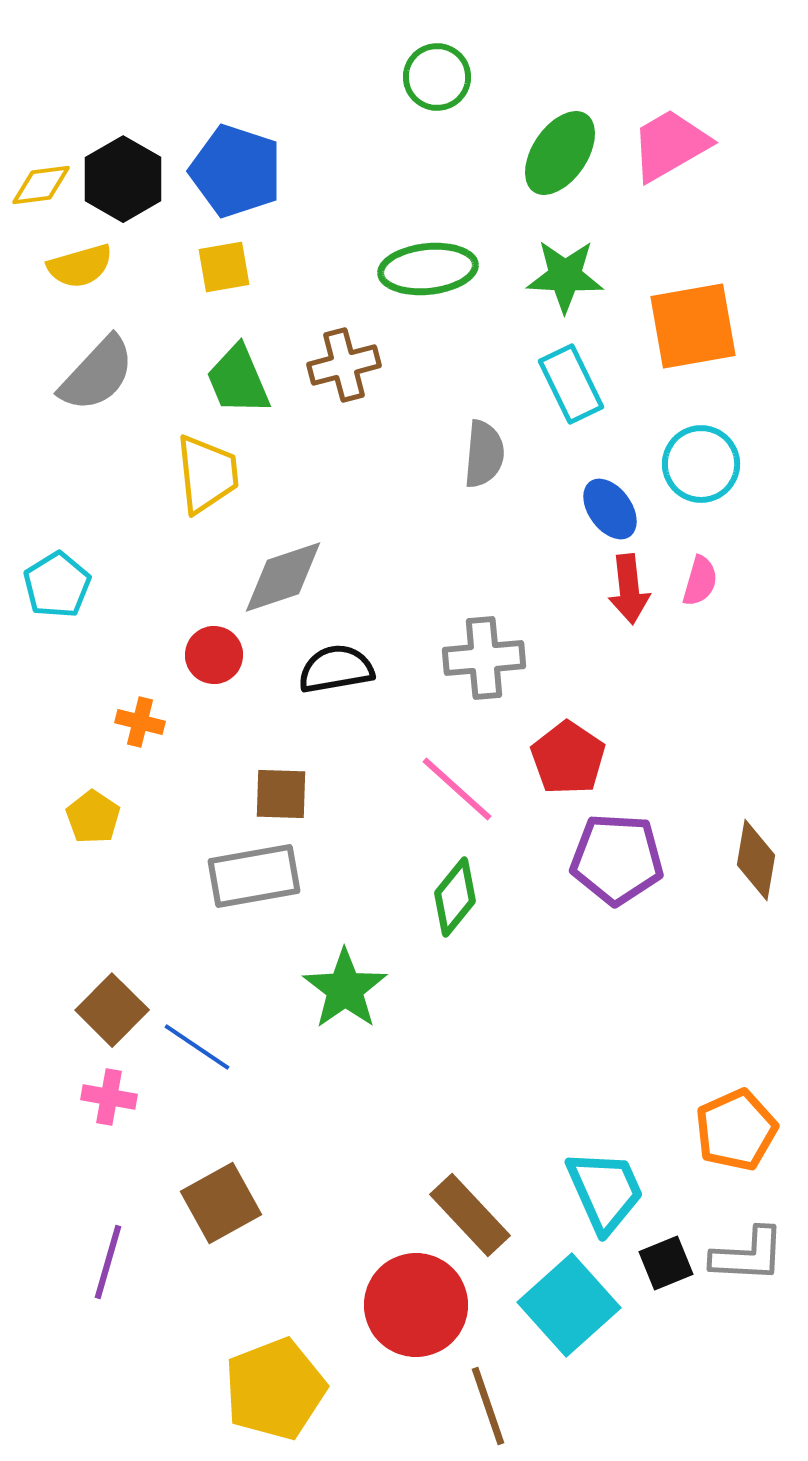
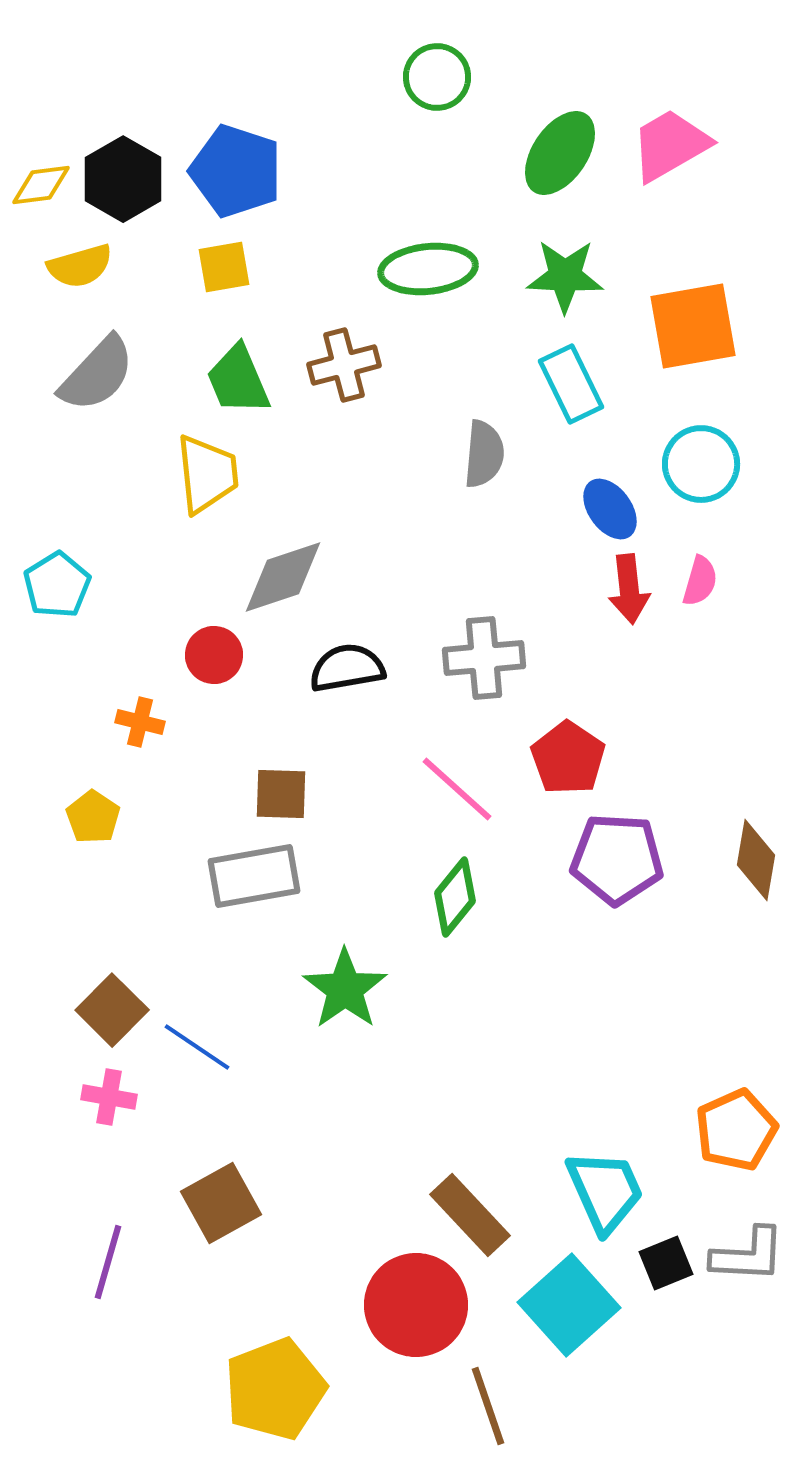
black semicircle at (336, 669): moved 11 px right, 1 px up
